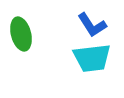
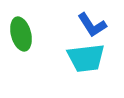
cyan trapezoid: moved 6 px left
